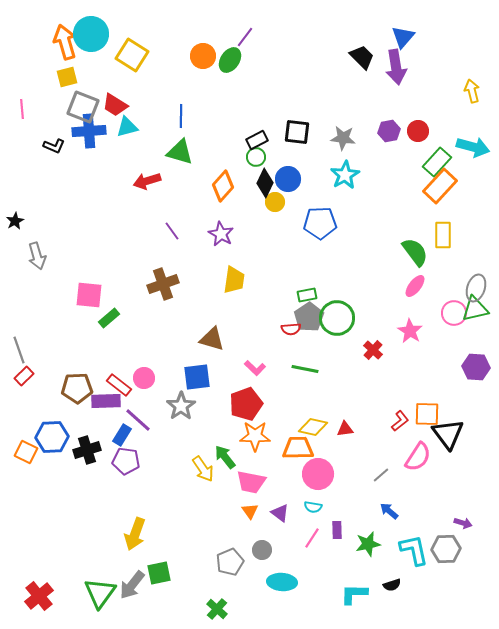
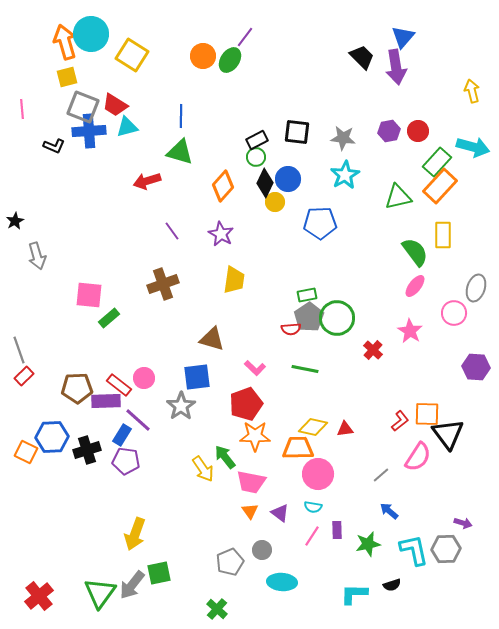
green triangle at (475, 309): moved 77 px left, 112 px up
pink line at (312, 538): moved 2 px up
